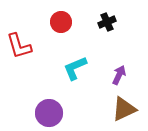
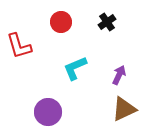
black cross: rotated 12 degrees counterclockwise
purple circle: moved 1 px left, 1 px up
